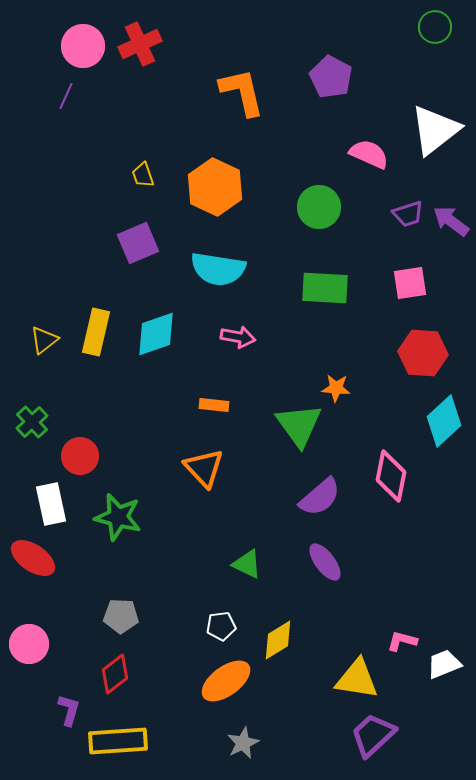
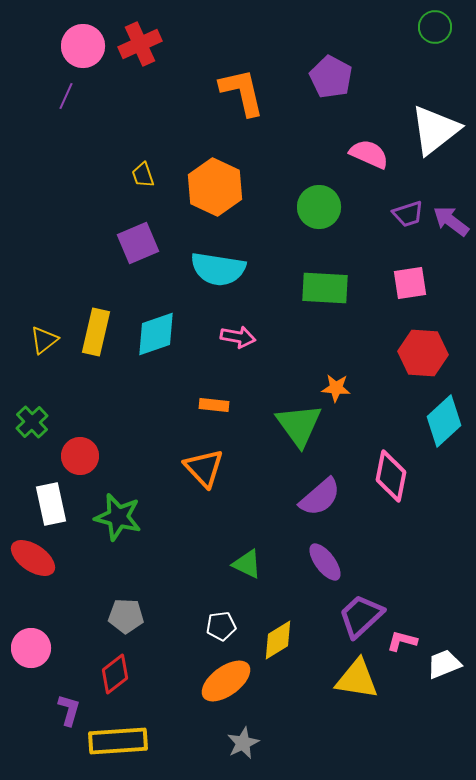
gray pentagon at (121, 616): moved 5 px right
pink circle at (29, 644): moved 2 px right, 4 px down
purple trapezoid at (373, 735): moved 12 px left, 119 px up
